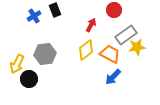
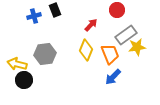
red circle: moved 3 px right
blue cross: rotated 16 degrees clockwise
red arrow: rotated 16 degrees clockwise
yellow diamond: rotated 30 degrees counterclockwise
orange trapezoid: rotated 40 degrees clockwise
yellow arrow: rotated 78 degrees clockwise
black circle: moved 5 px left, 1 px down
